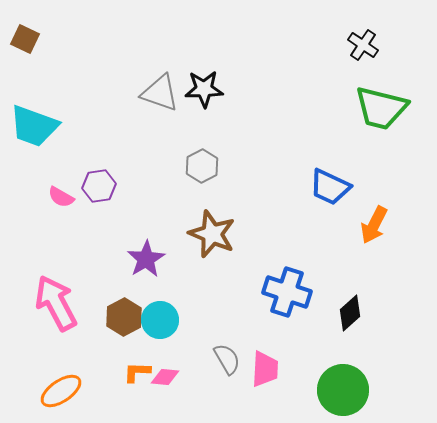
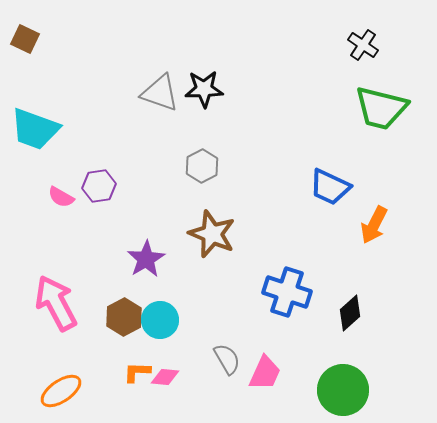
cyan trapezoid: moved 1 px right, 3 px down
pink trapezoid: moved 4 px down; rotated 21 degrees clockwise
